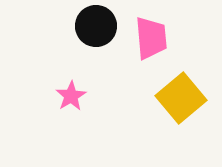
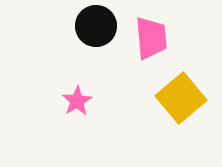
pink star: moved 6 px right, 5 px down
